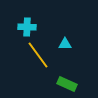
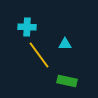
yellow line: moved 1 px right
green rectangle: moved 3 px up; rotated 12 degrees counterclockwise
